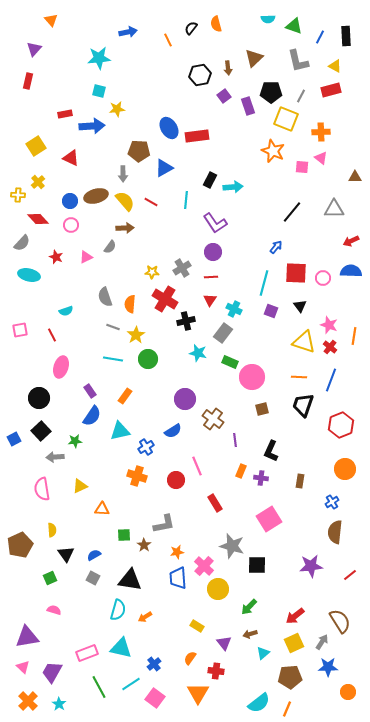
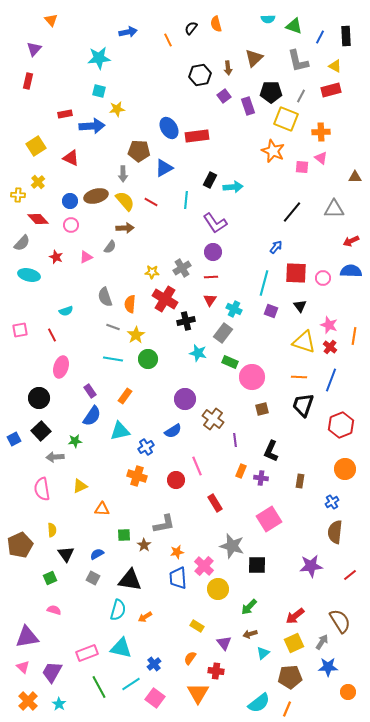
blue semicircle at (94, 555): moved 3 px right, 1 px up
